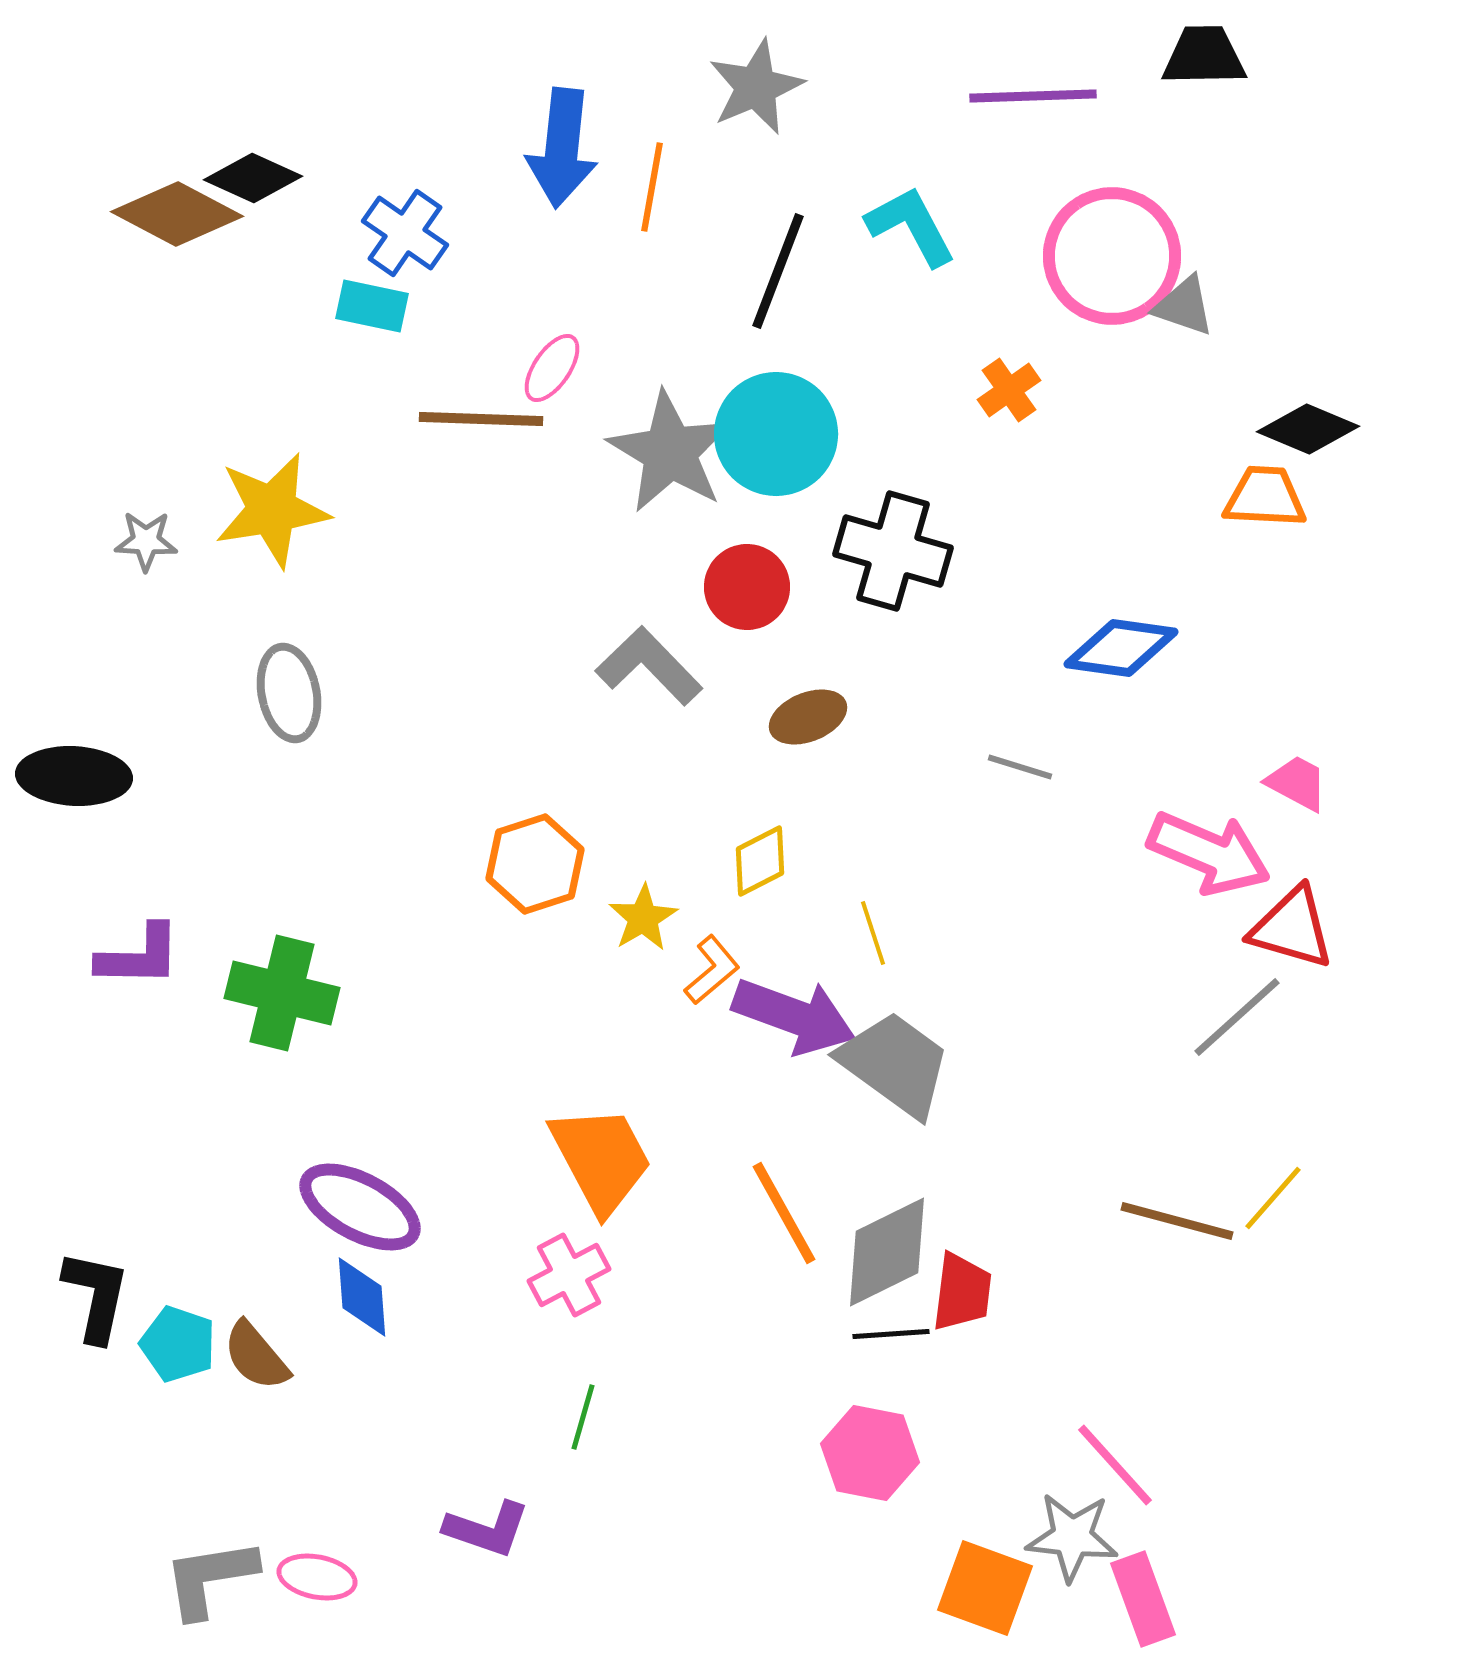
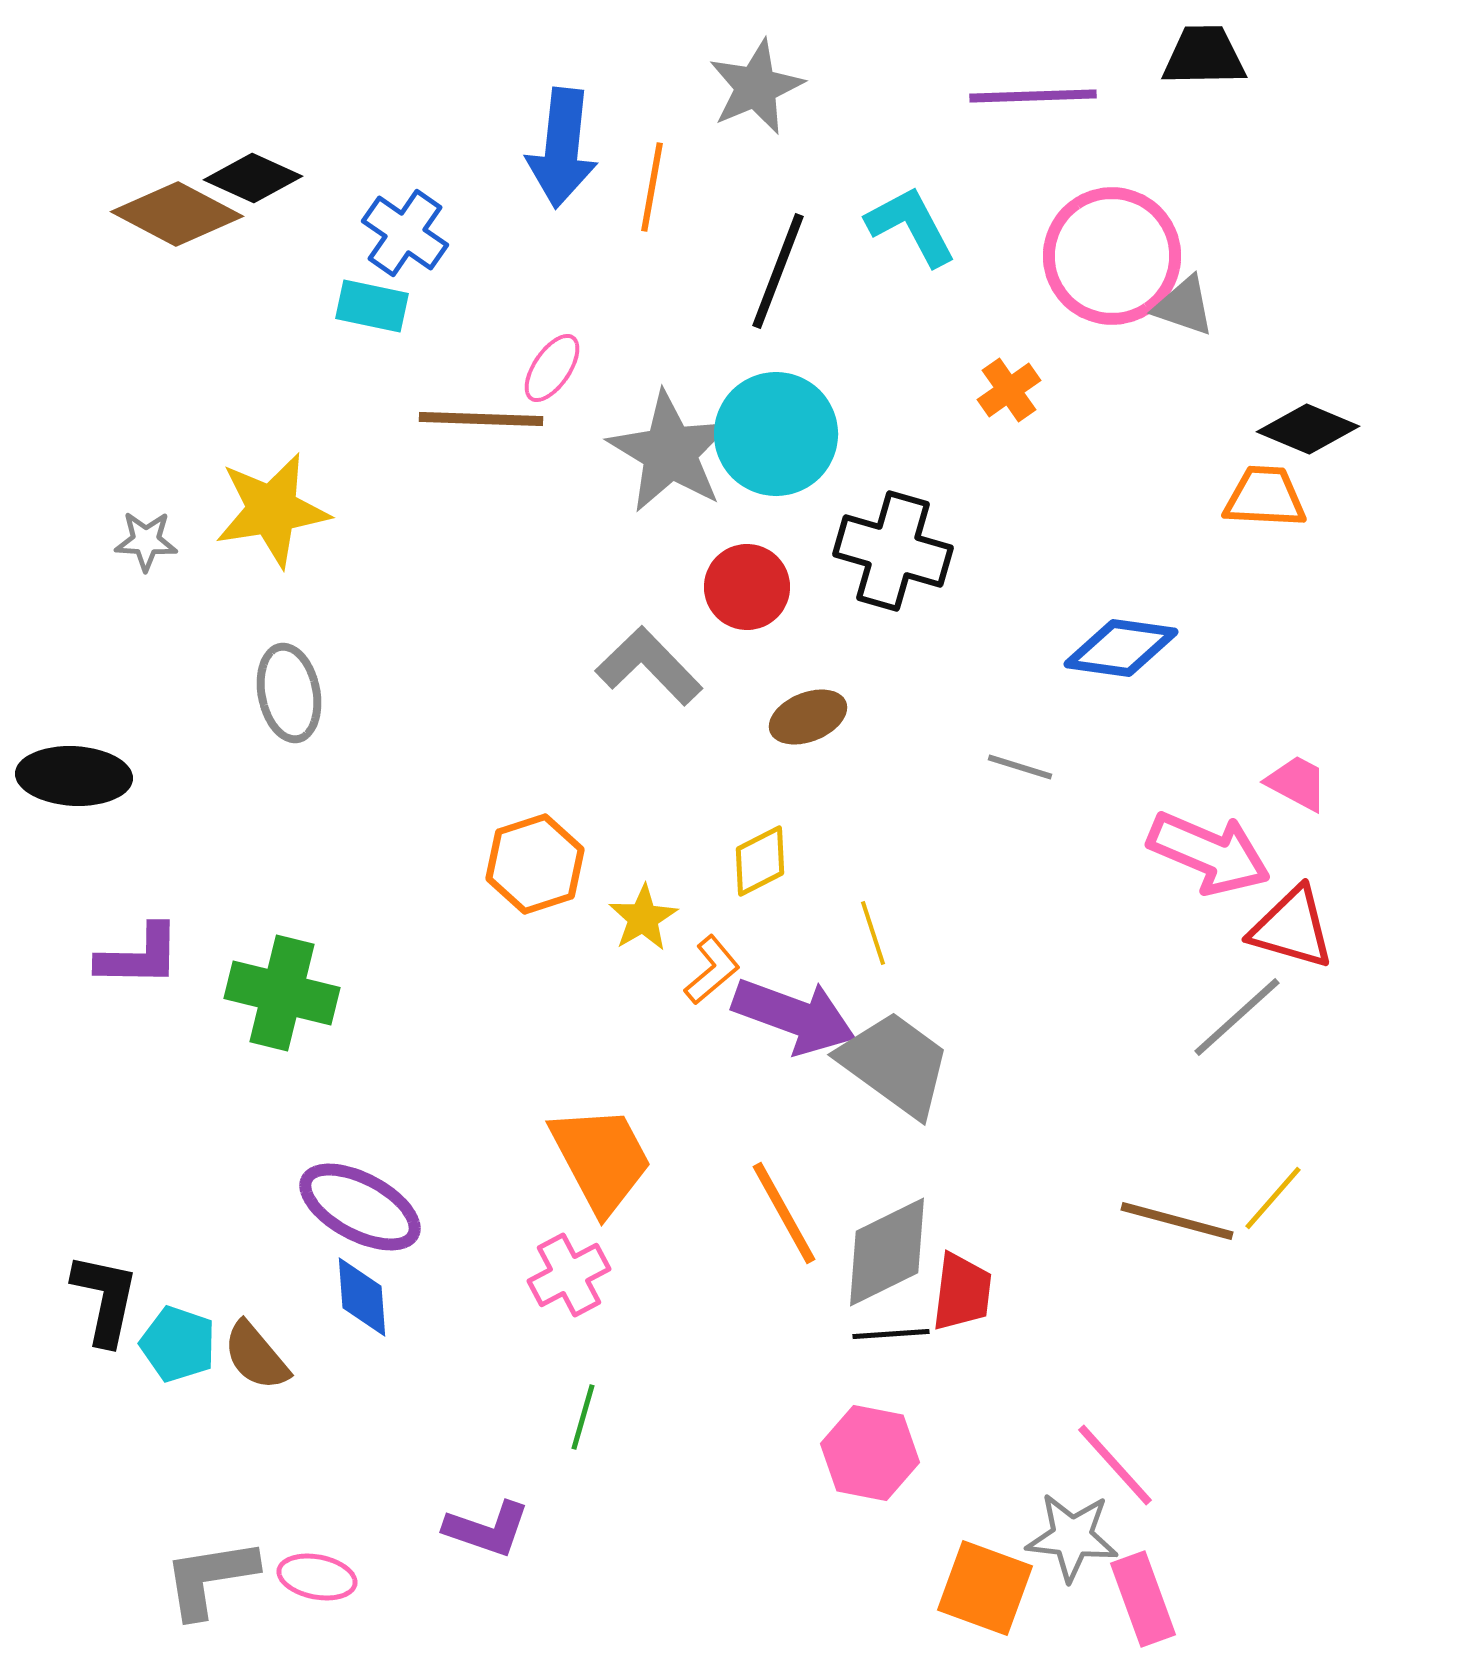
black L-shape at (96, 1296): moved 9 px right, 3 px down
